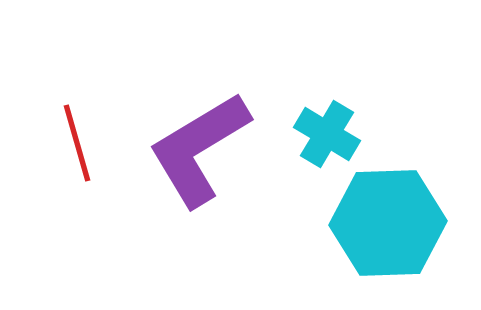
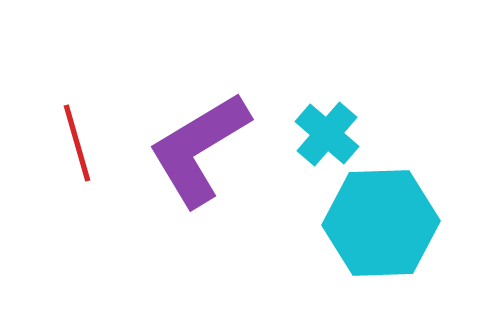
cyan cross: rotated 10 degrees clockwise
cyan hexagon: moved 7 px left
